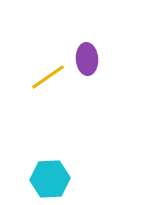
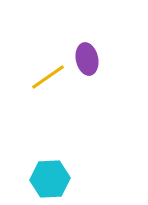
purple ellipse: rotated 8 degrees counterclockwise
